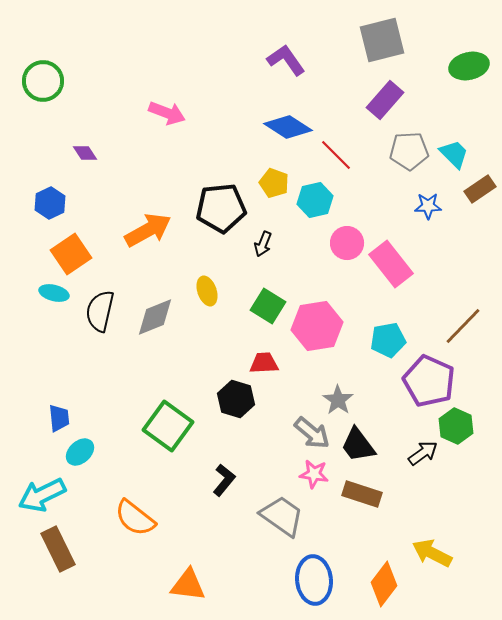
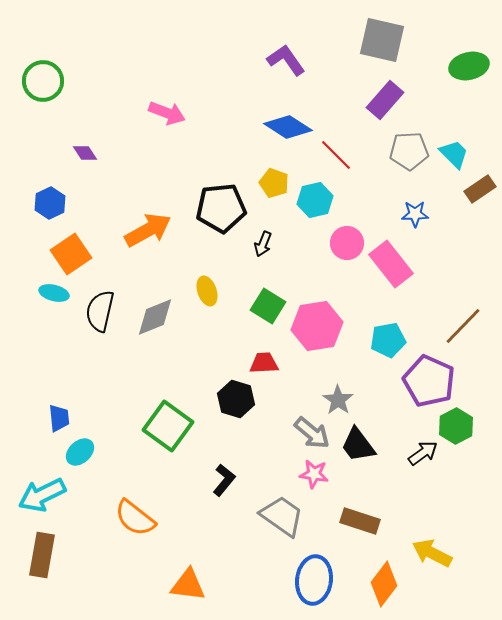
gray square at (382, 40): rotated 27 degrees clockwise
blue star at (428, 206): moved 13 px left, 8 px down
green hexagon at (456, 426): rotated 8 degrees clockwise
brown rectangle at (362, 494): moved 2 px left, 27 px down
brown rectangle at (58, 549): moved 16 px left, 6 px down; rotated 36 degrees clockwise
blue ellipse at (314, 580): rotated 12 degrees clockwise
